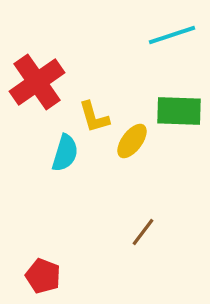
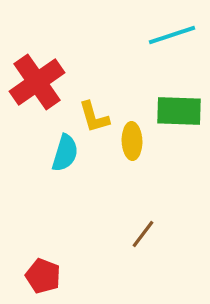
yellow ellipse: rotated 39 degrees counterclockwise
brown line: moved 2 px down
